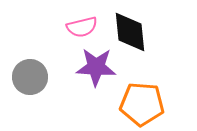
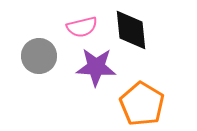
black diamond: moved 1 px right, 2 px up
gray circle: moved 9 px right, 21 px up
orange pentagon: rotated 27 degrees clockwise
